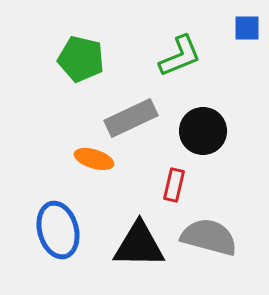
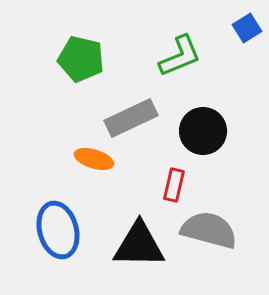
blue square: rotated 32 degrees counterclockwise
gray semicircle: moved 7 px up
